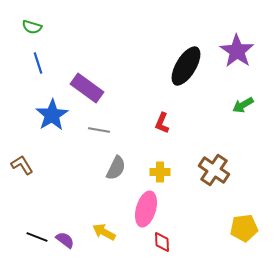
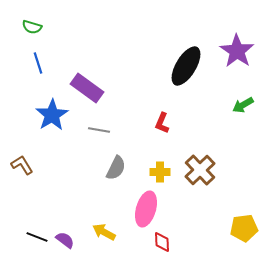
brown cross: moved 14 px left; rotated 12 degrees clockwise
